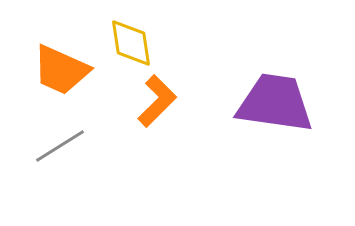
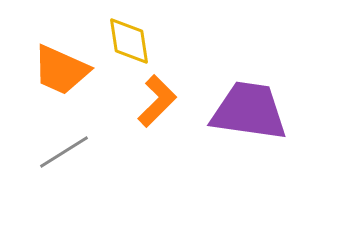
yellow diamond: moved 2 px left, 2 px up
purple trapezoid: moved 26 px left, 8 px down
gray line: moved 4 px right, 6 px down
